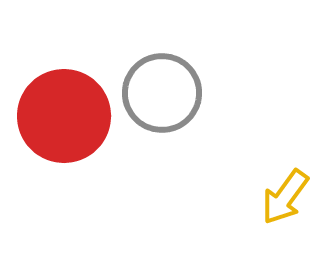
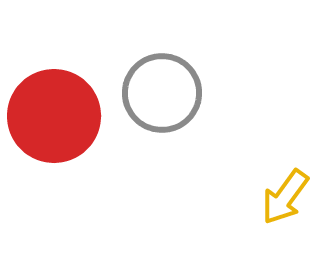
red circle: moved 10 px left
